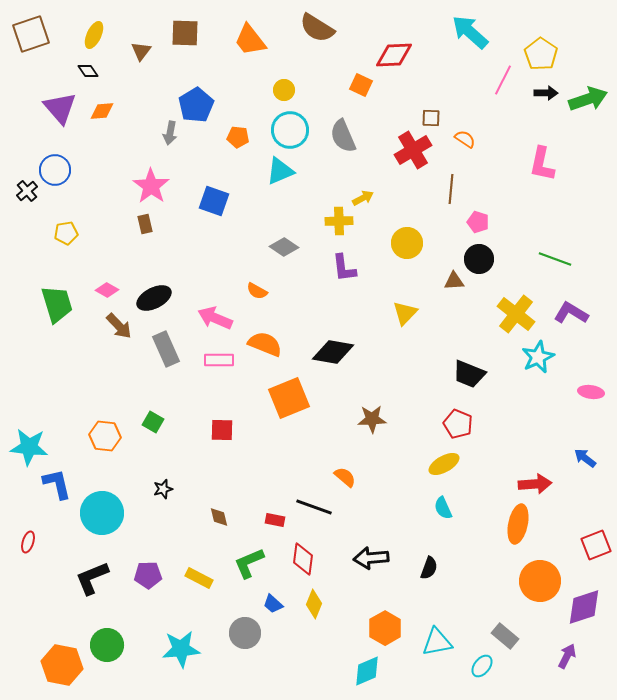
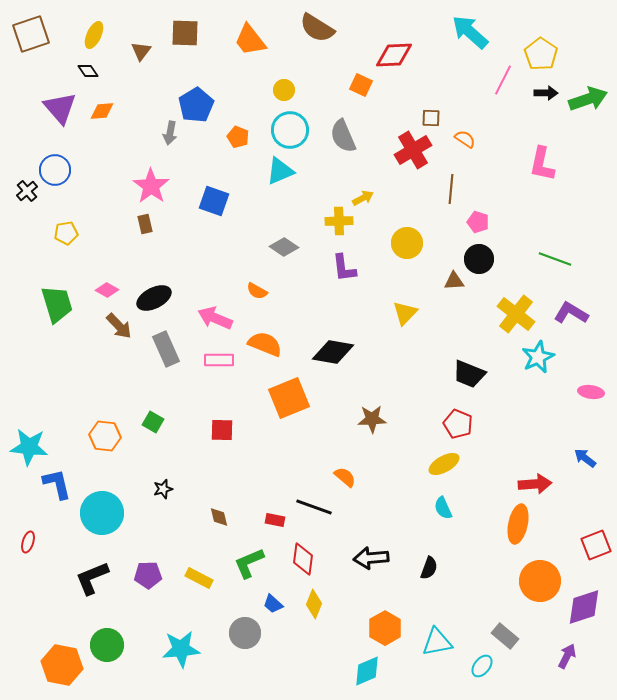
orange pentagon at (238, 137): rotated 15 degrees clockwise
